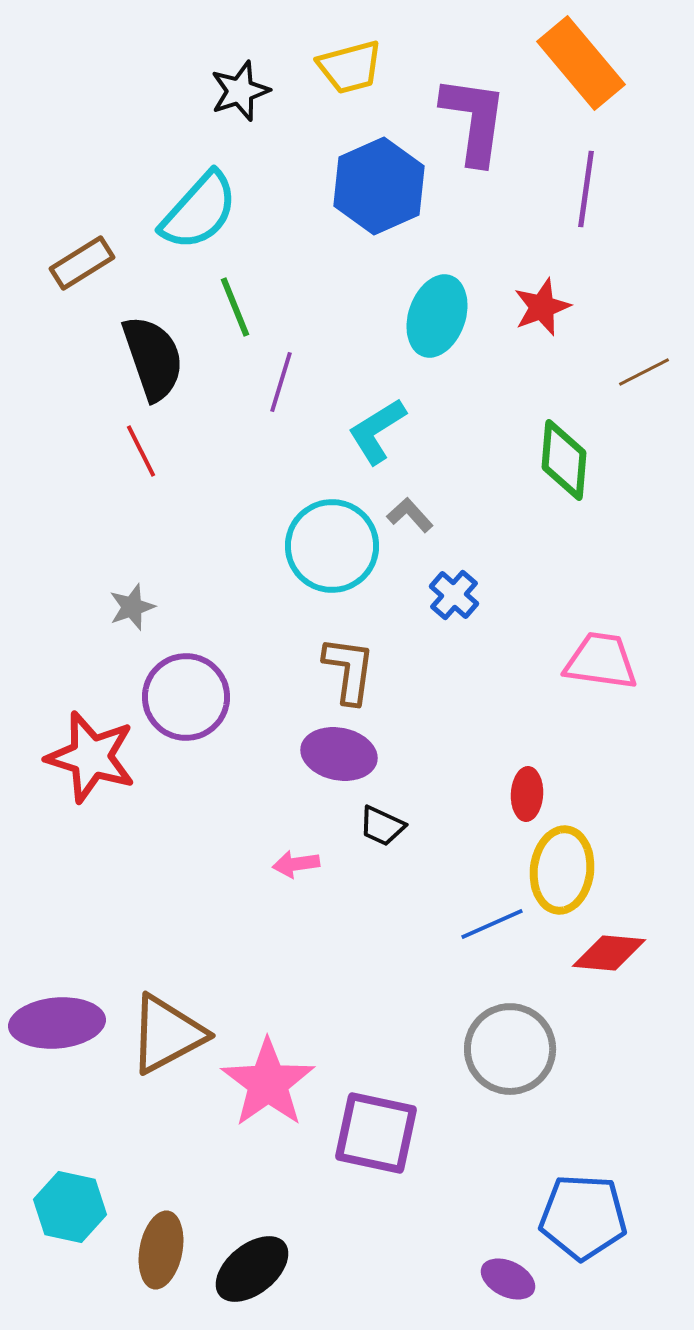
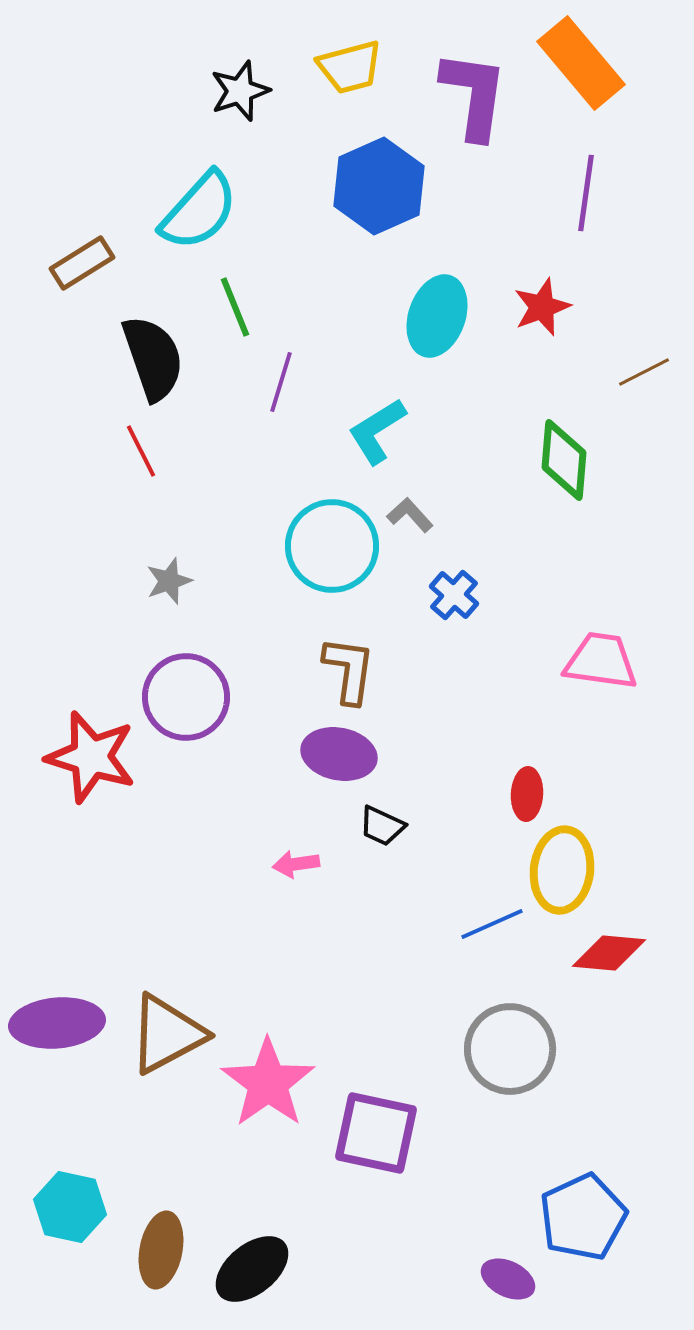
purple L-shape at (474, 120): moved 25 px up
purple line at (586, 189): moved 4 px down
gray star at (132, 607): moved 37 px right, 26 px up
blue pentagon at (583, 1217): rotated 28 degrees counterclockwise
